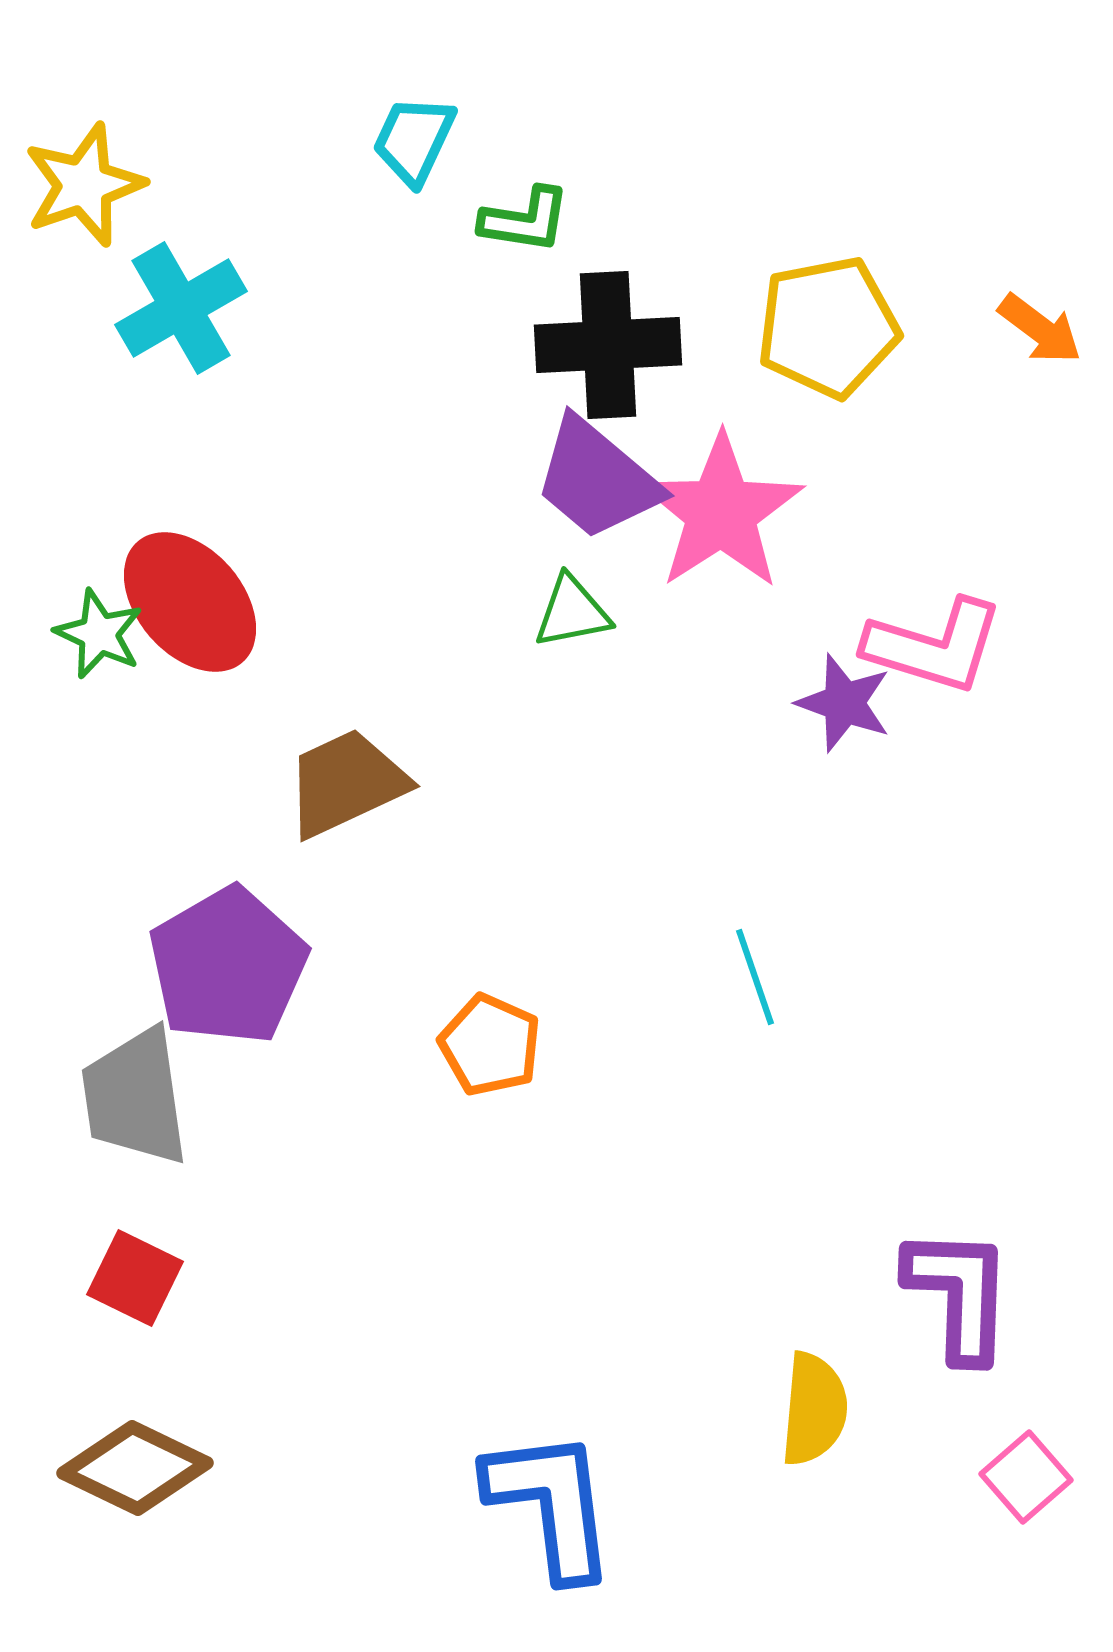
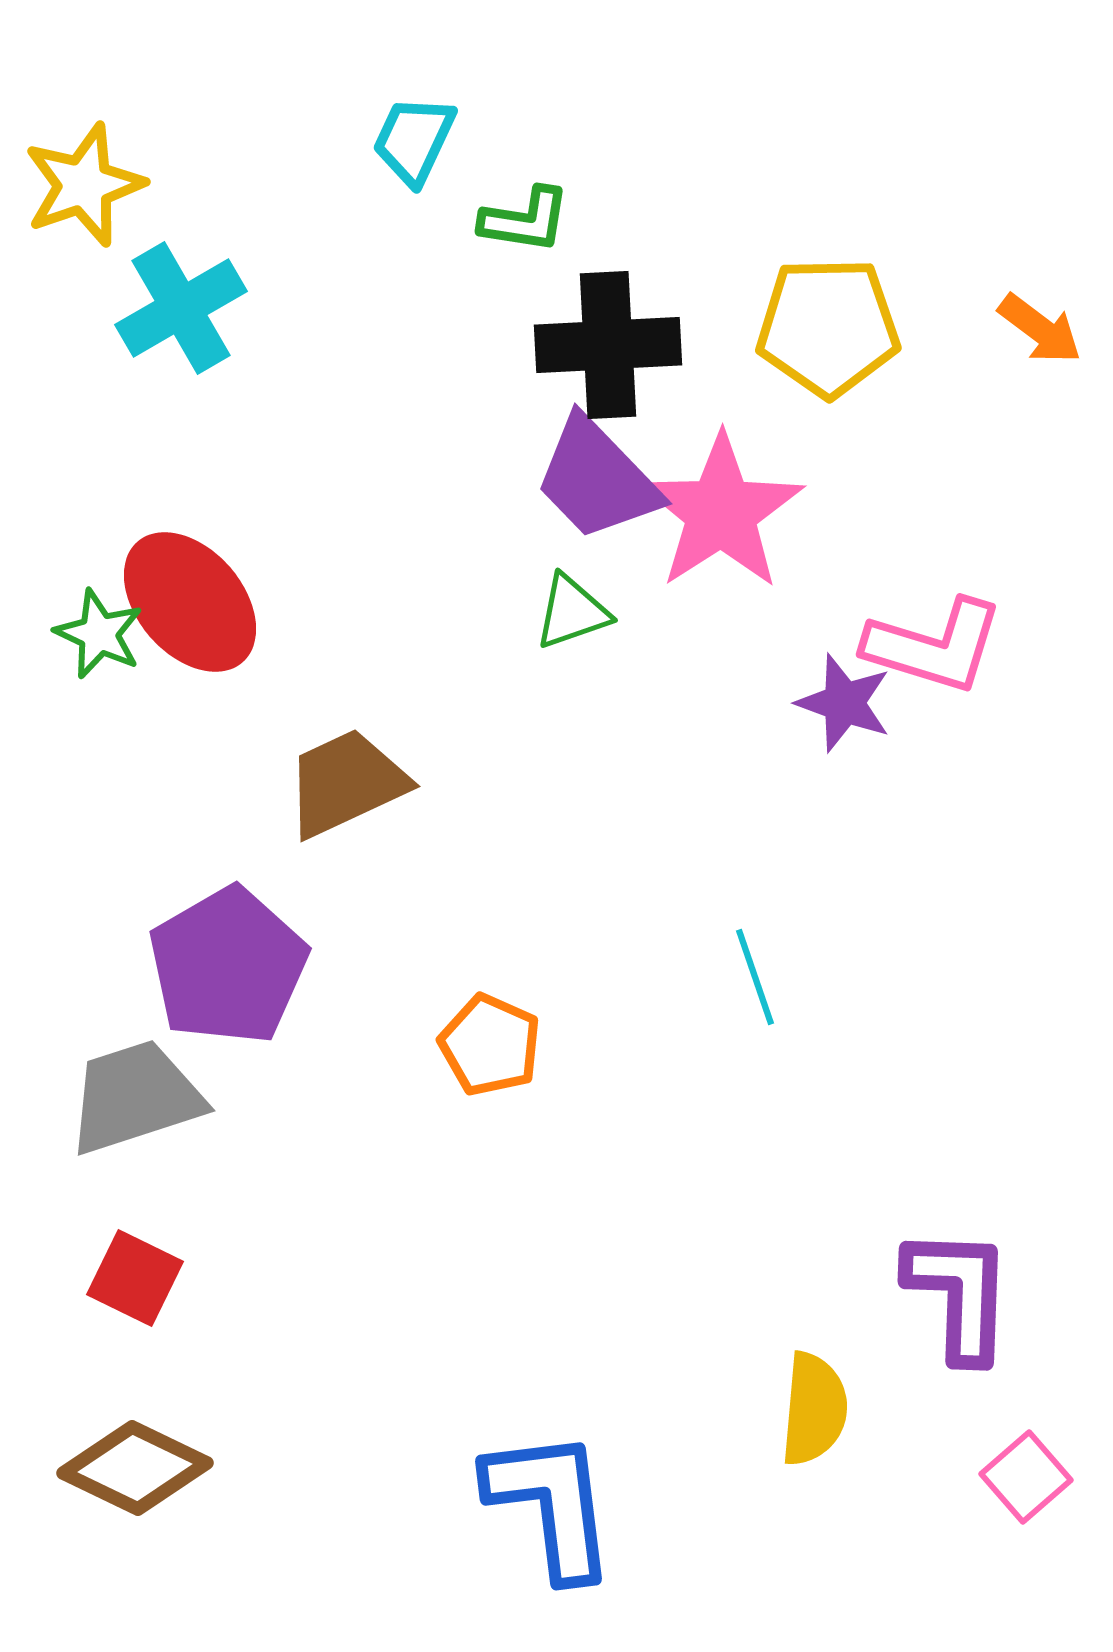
yellow pentagon: rotated 10 degrees clockwise
purple trapezoid: rotated 6 degrees clockwise
green triangle: rotated 8 degrees counterclockwise
gray trapezoid: rotated 80 degrees clockwise
